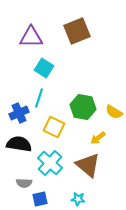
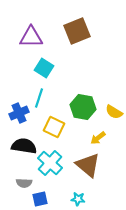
black semicircle: moved 5 px right, 2 px down
